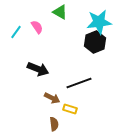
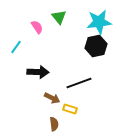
green triangle: moved 1 px left, 5 px down; rotated 21 degrees clockwise
cyan line: moved 15 px down
black hexagon: moved 1 px right, 4 px down; rotated 10 degrees clockwise
black arrow: moved 3 px down; rotated 20 degrees counterclockwise
